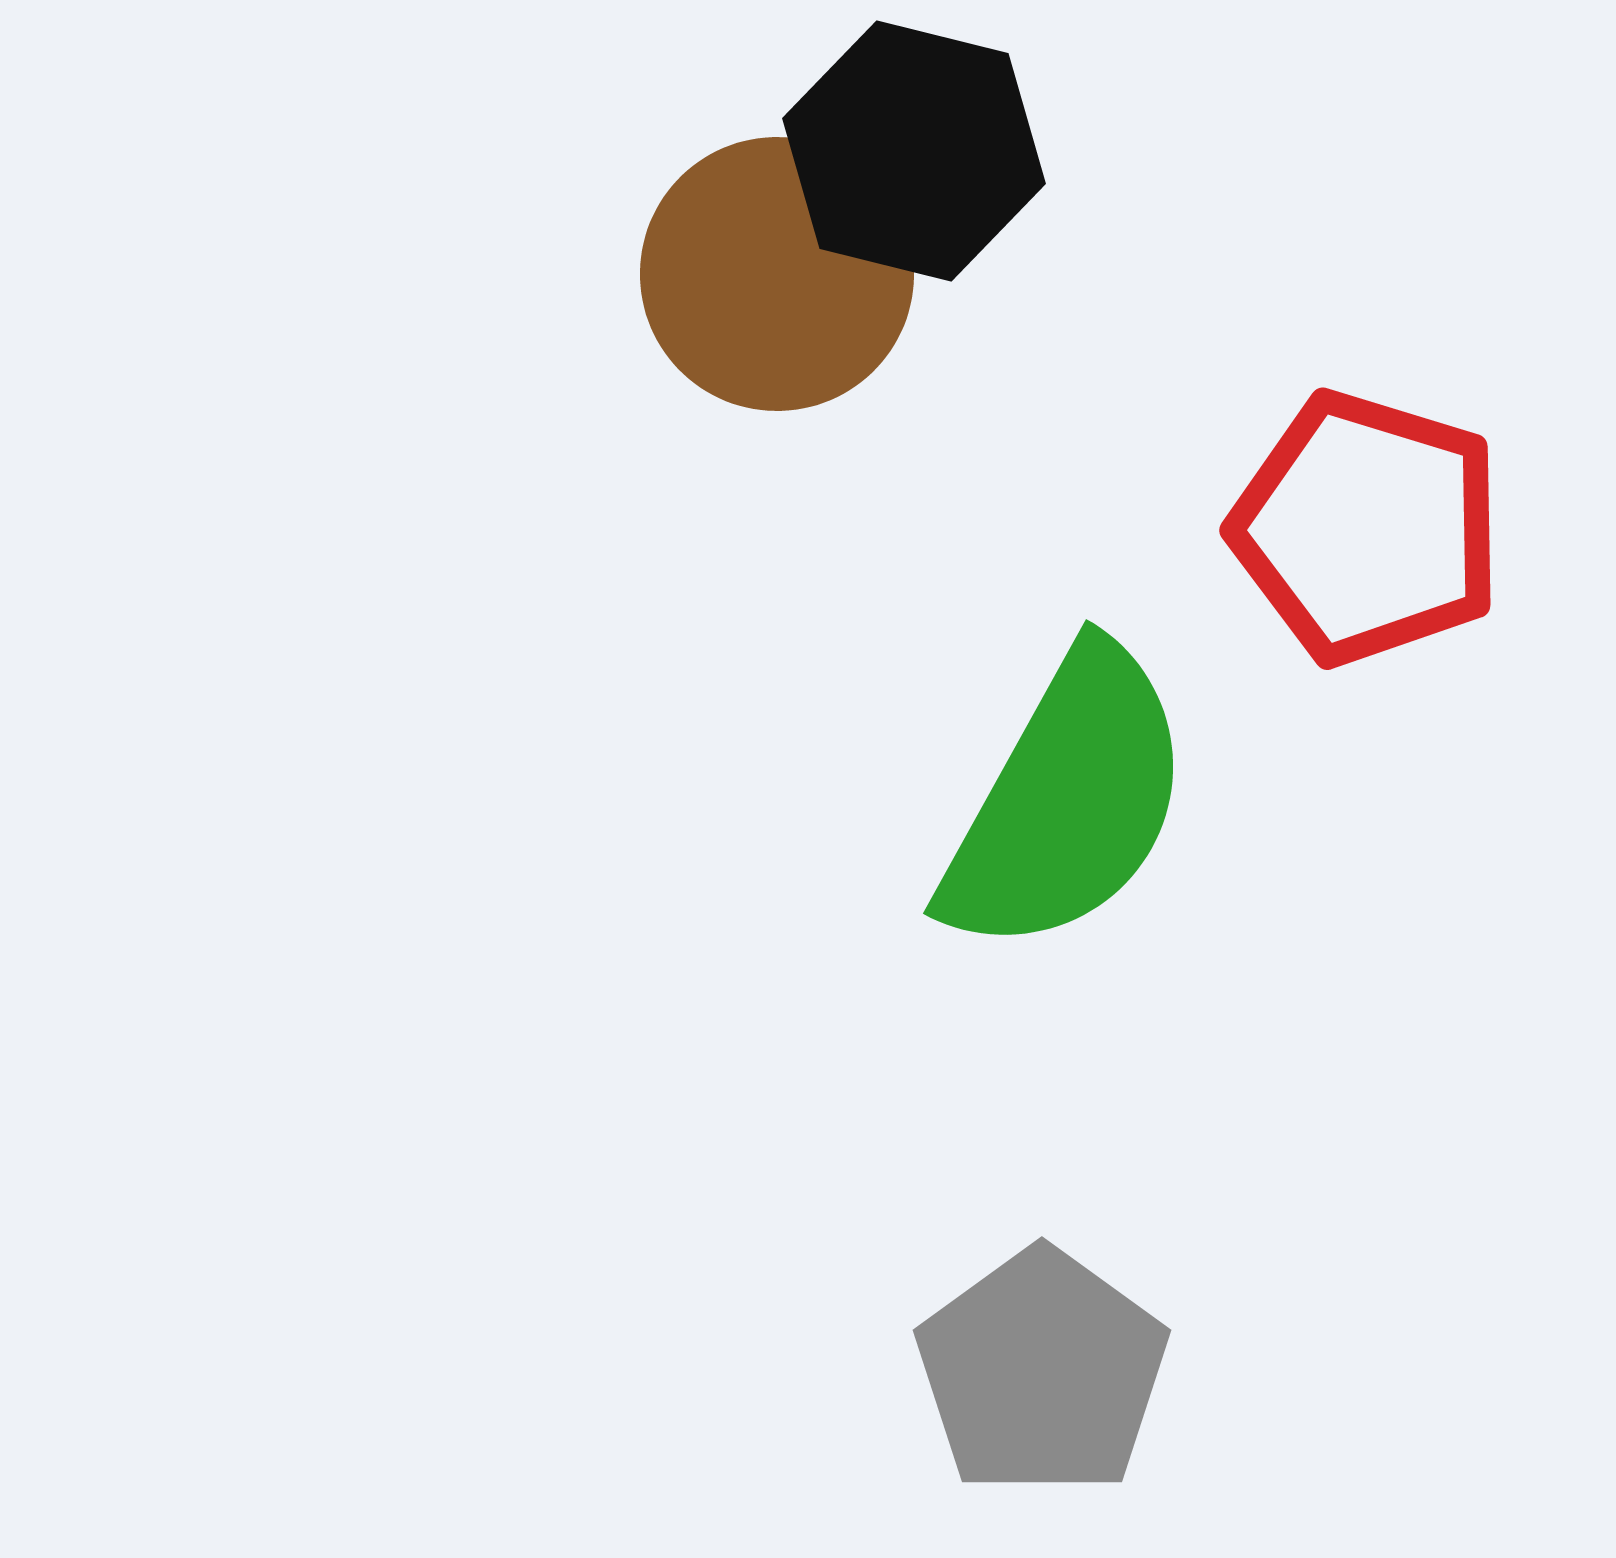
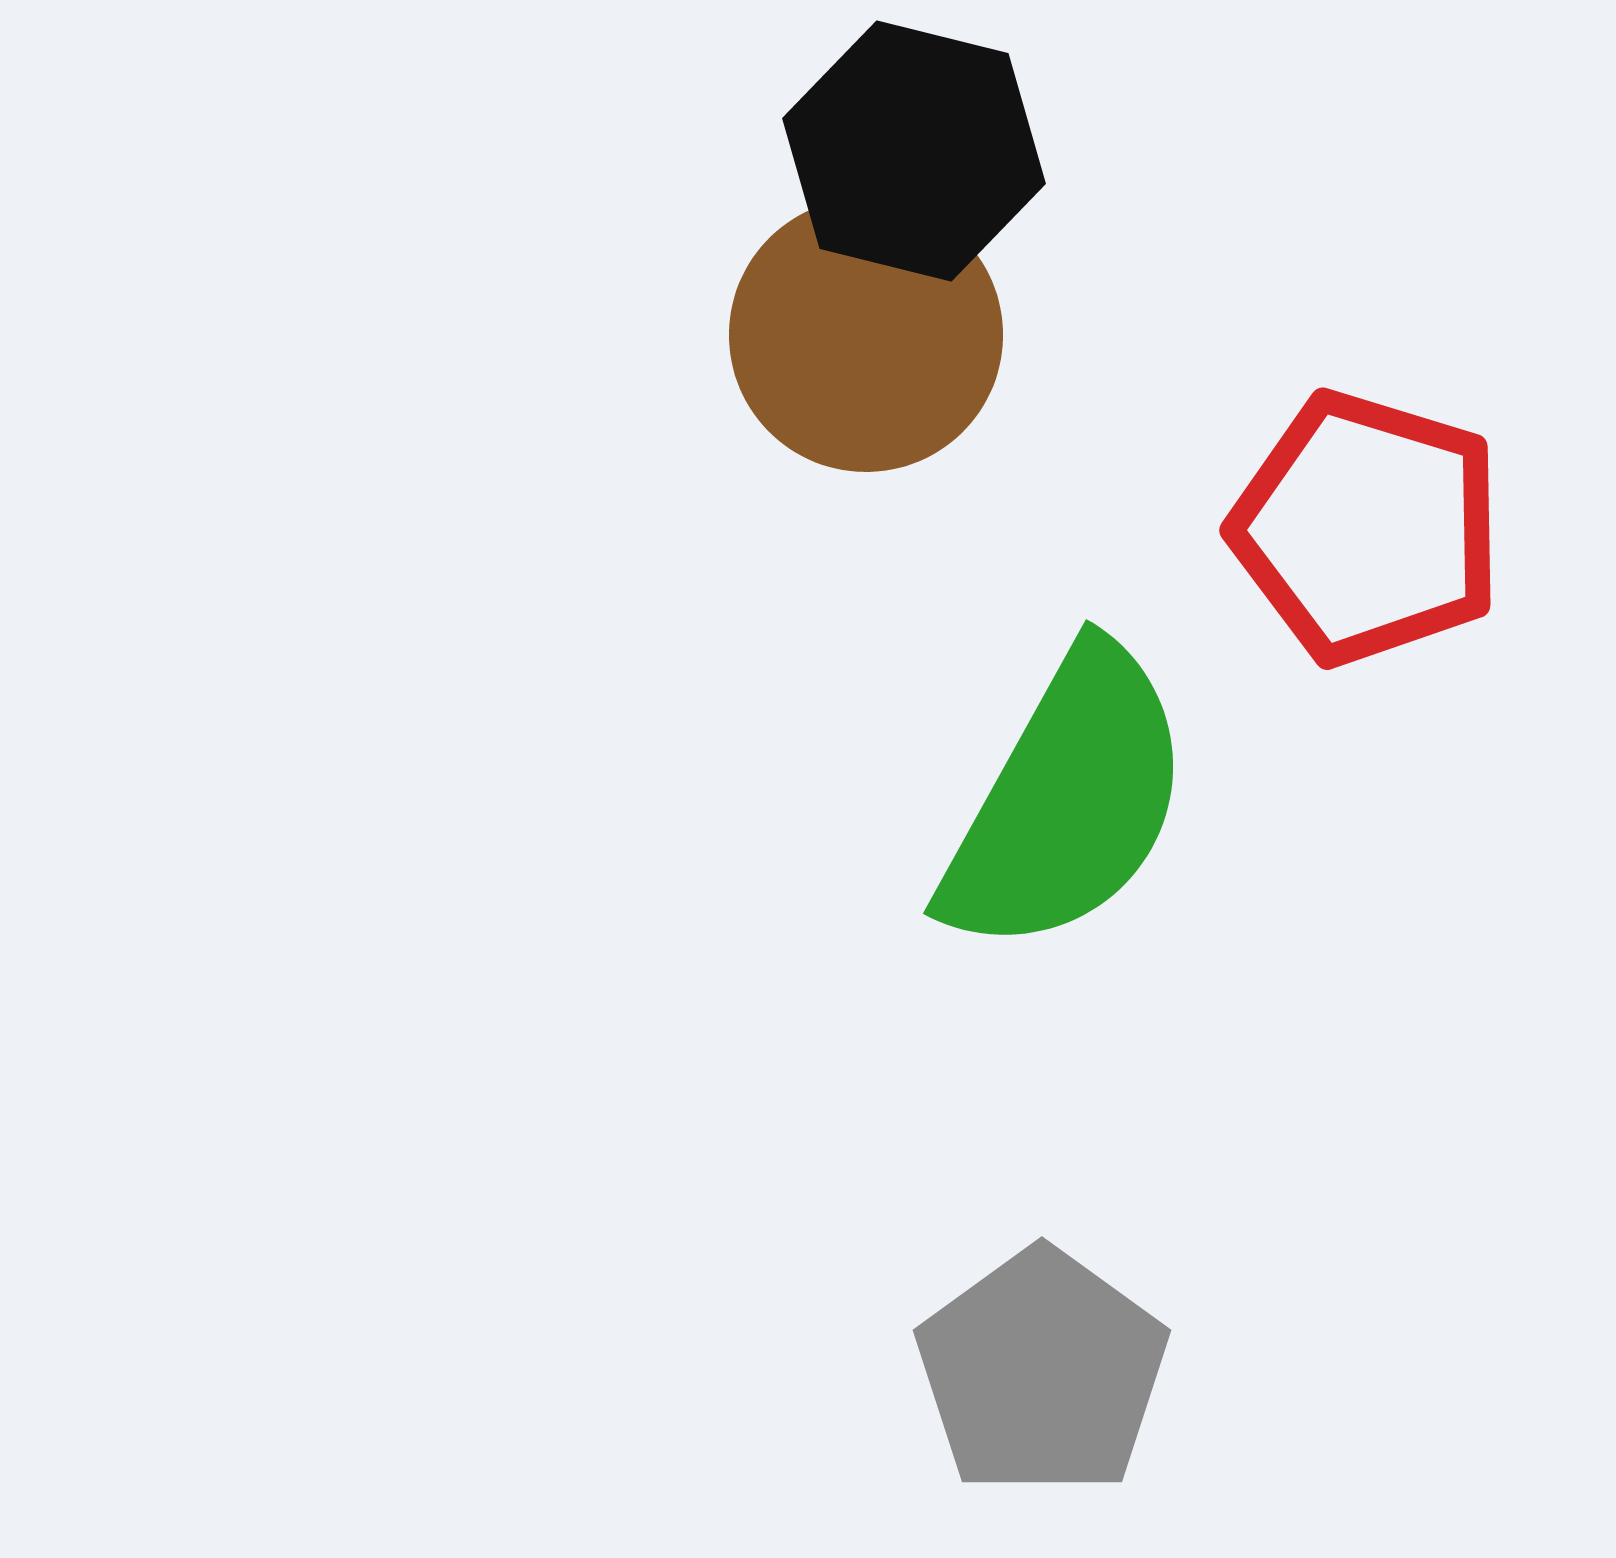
brown circle: moved 89 px right, 61 px down
